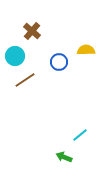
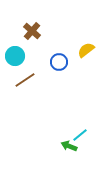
yellow semicircle: rotated 36 degrees counterclockwise
green arrow: moved 5 px right, 11 px up
